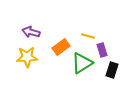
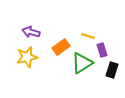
yellow star: rotated 10 degrees counterclockwise
